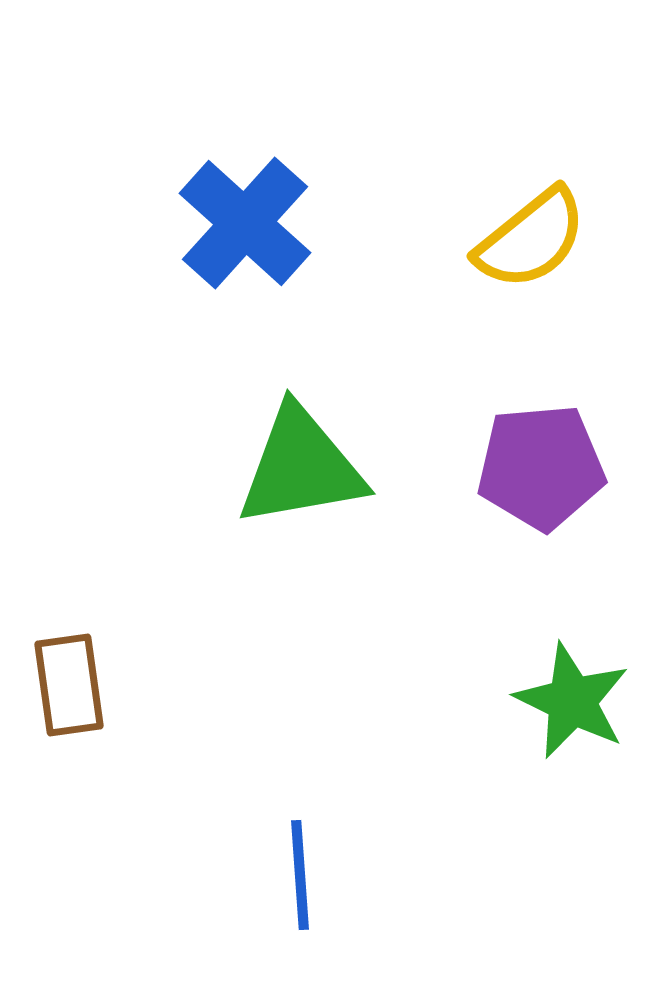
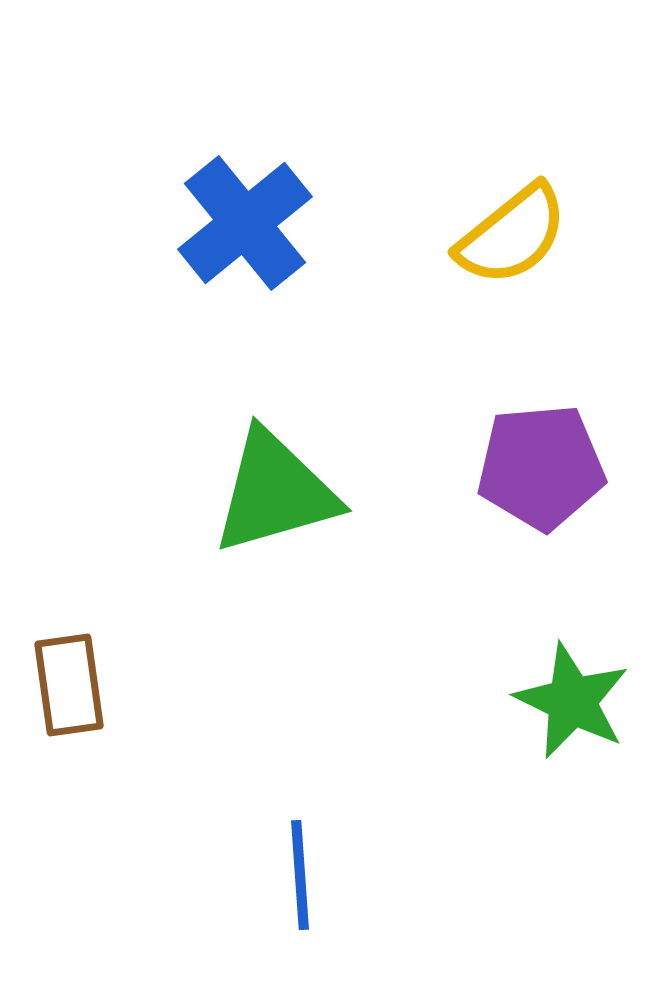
blue cross: rotated 9 degrees clockwise
yellow semicircle: moved 19 px left, 4 px up
green triangle: moved 26 px left, 25 px down; rotated 6 degrees counterclockwise
